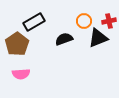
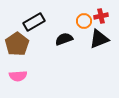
red cross: moved 8 px left, 5 px up
black triangle: moved 1 px right, 1 px down
pink semicircle: moved 3 px left, 2 px down
